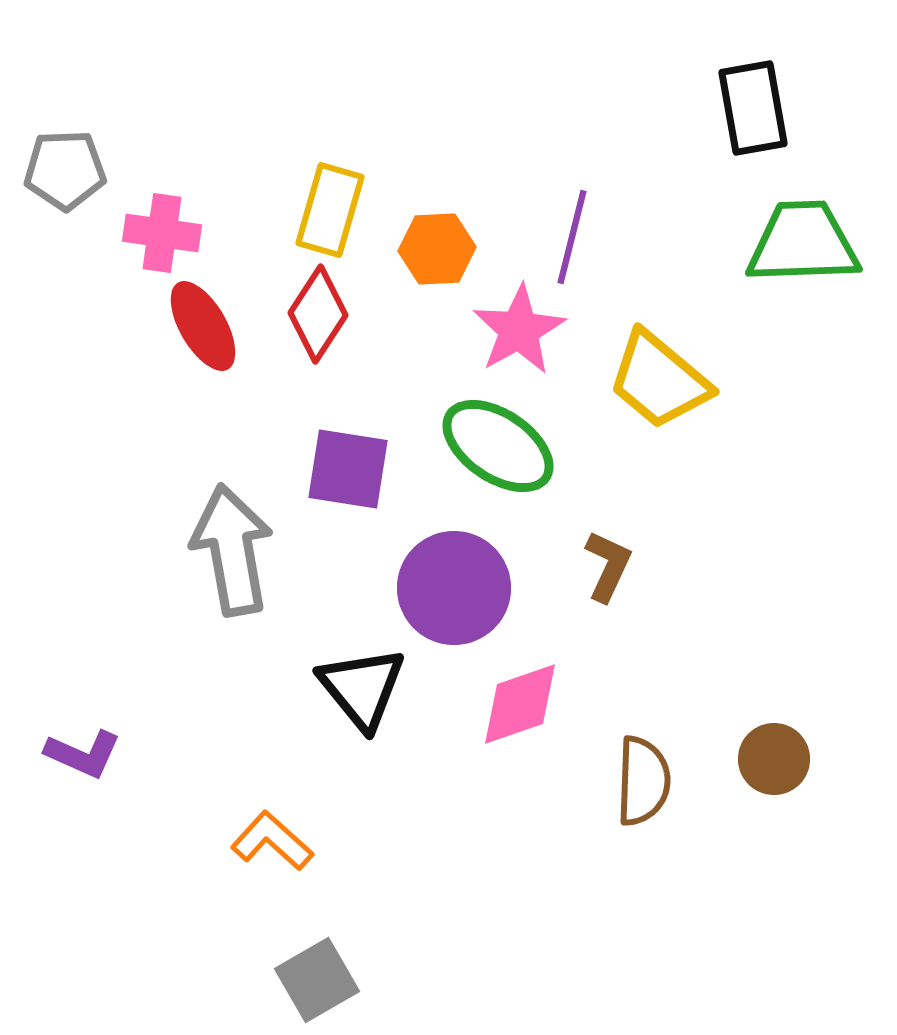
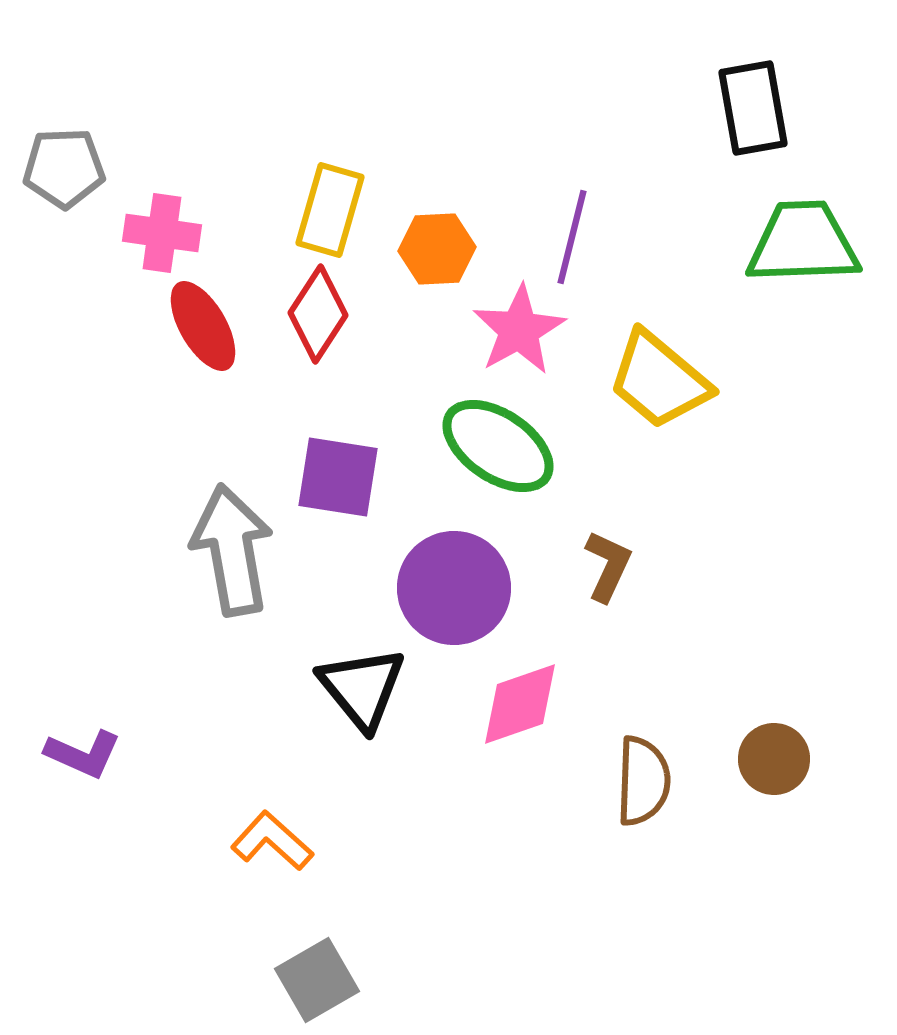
gray pentagon: moved 1 px left, 2 px up
purple square: moved 10 px left, 8 px down
